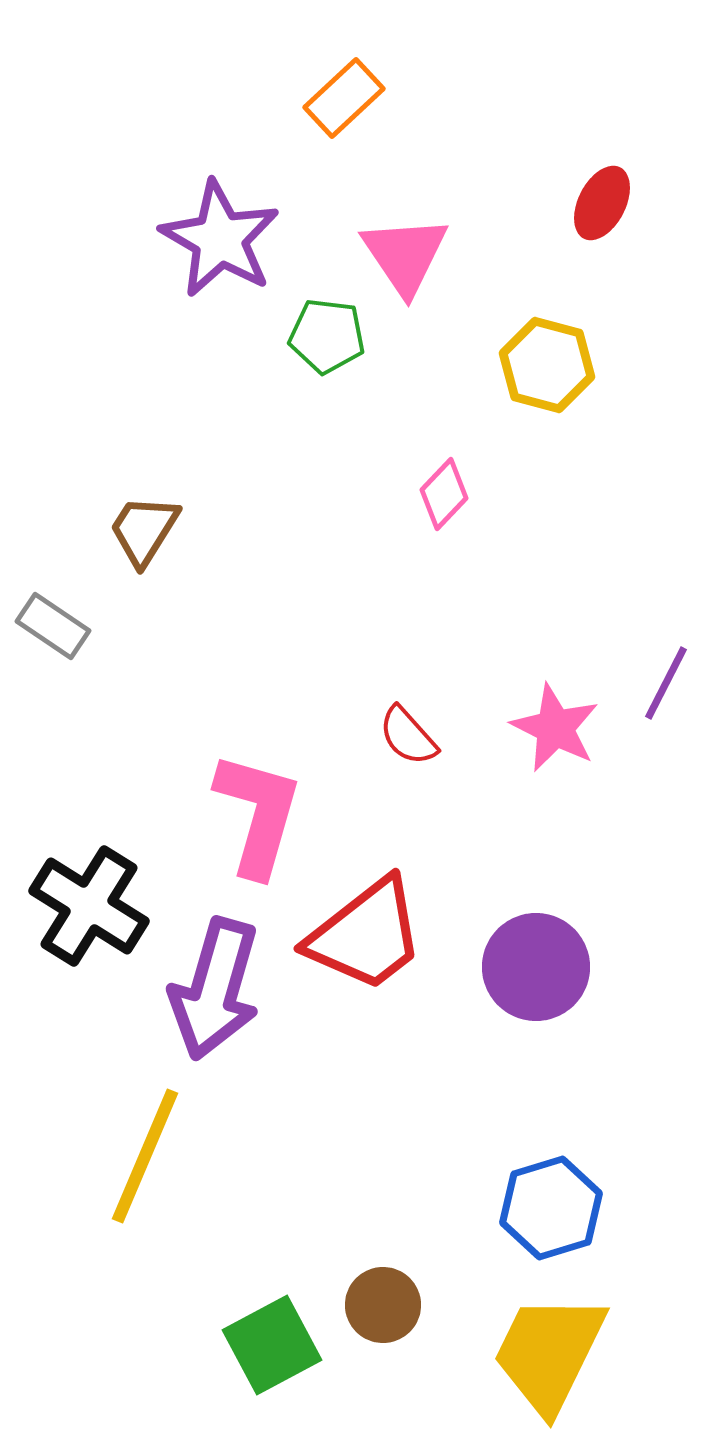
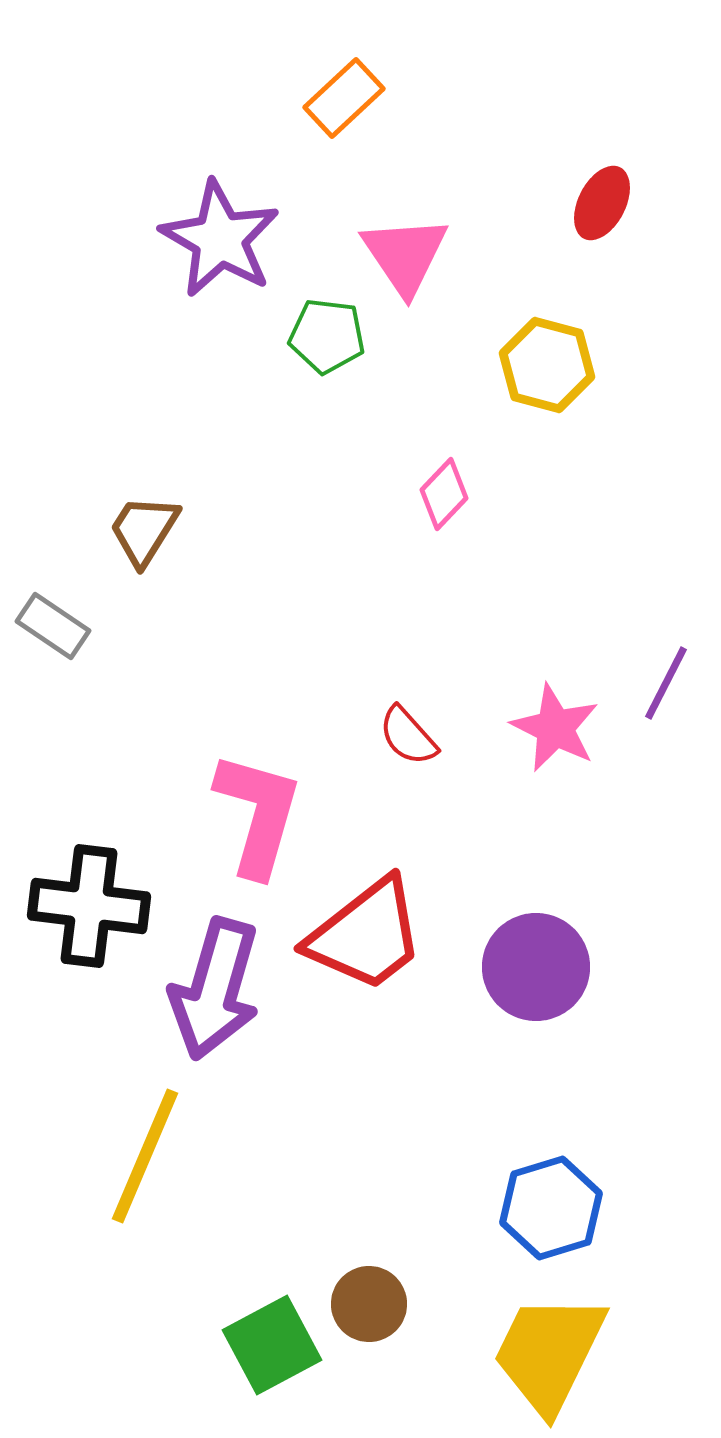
black cross: rotated 25 degrees counterclockwise
brown circle: moved 14 px left, 1 px up
